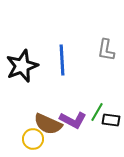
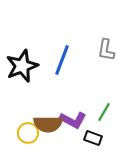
blue line: rotated 24 degrees clockwise
green line: moved 7 px right
black rectangle: moved 18 px left, 18 px down; rotated 12 degrees clockwise
brown semicircle: rotated 24 degrees counterclockwise
yellow circle: moved 5 px left, 6 px up
